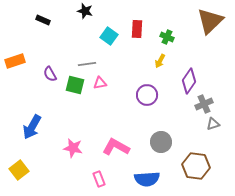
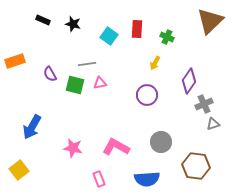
black star: moved 12 px left, 13 px down
yellow arrow: moved 5 px left, 2 px down
